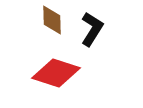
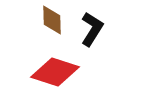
red diamond: moved 1 px left, 1 px up
